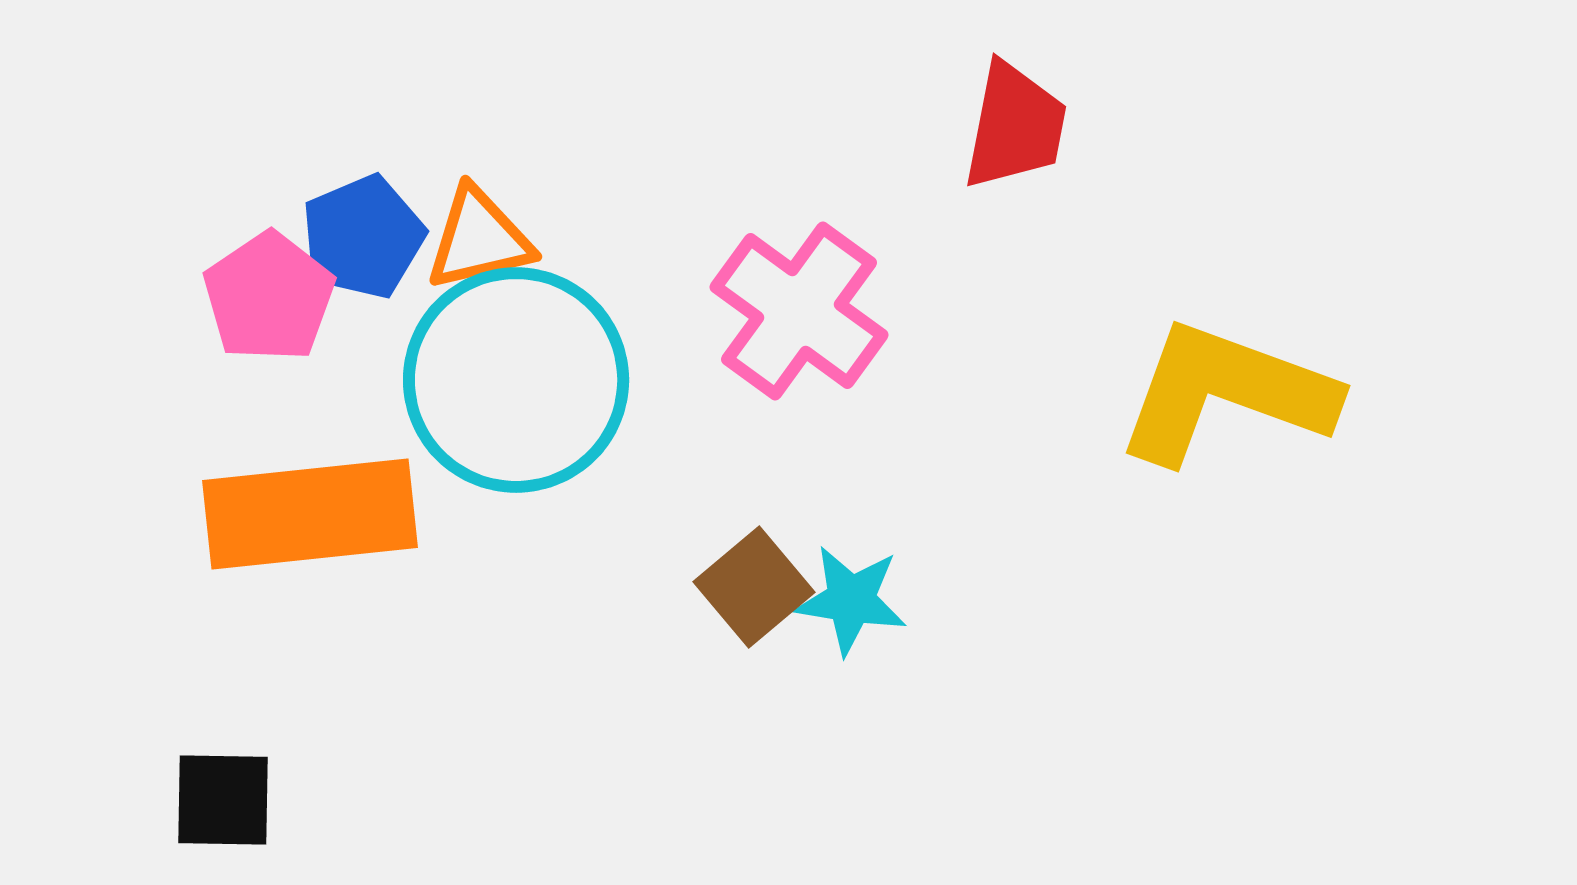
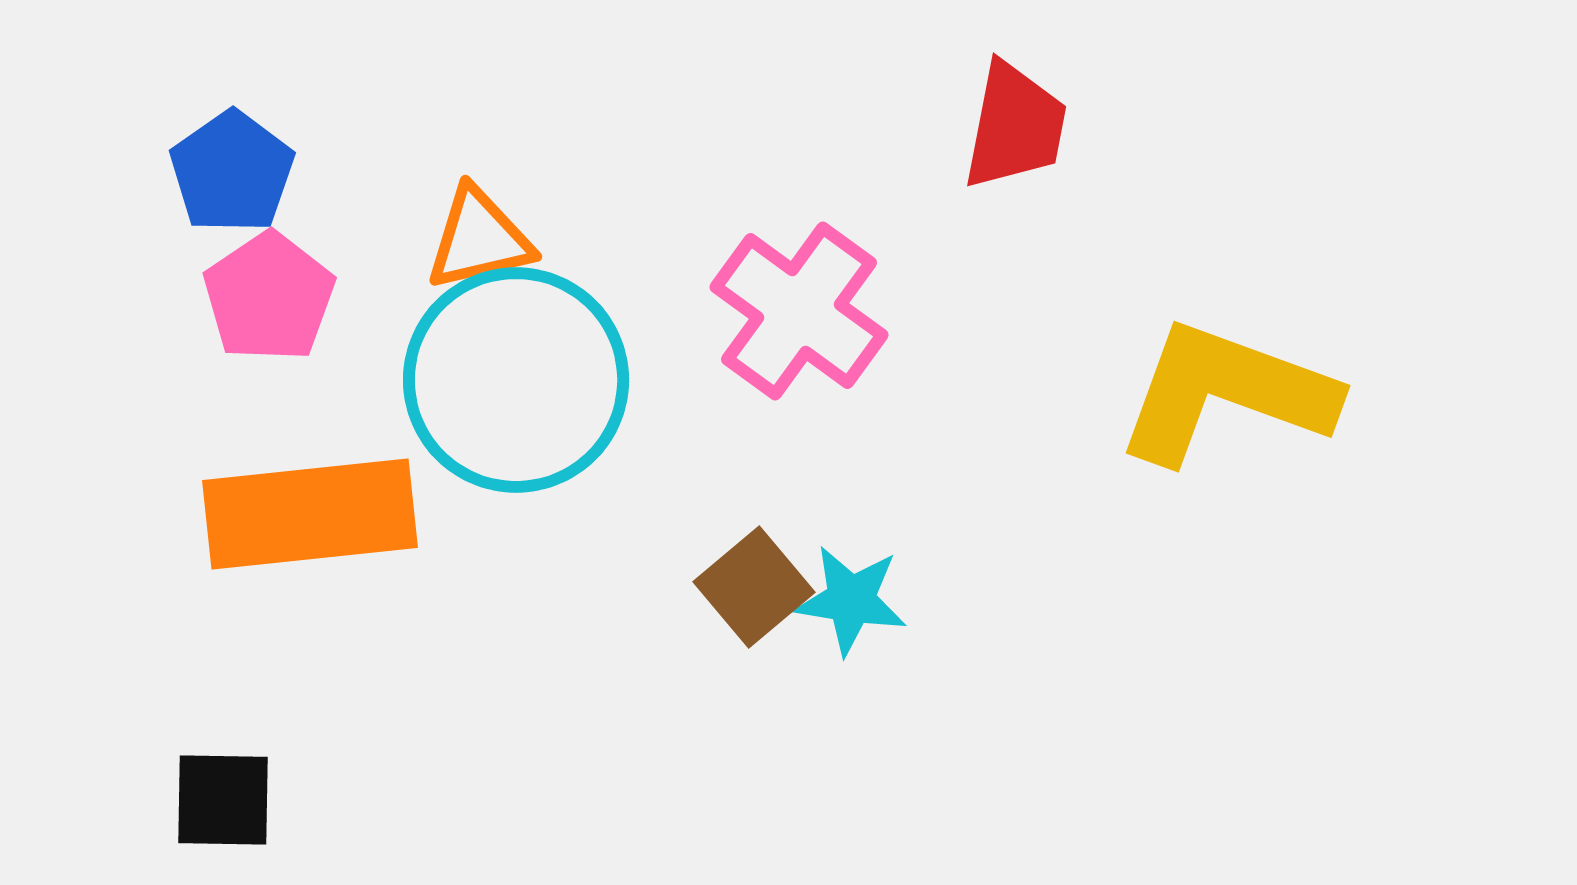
blue pentagon: moved 131 px left, 65 px up; rotated 12 degrees counterclockwise
